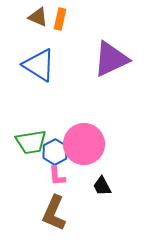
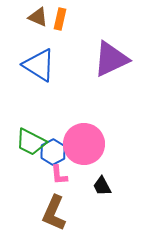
green trapezoid: rotated 36 degrees clockwise
blue hexagon: moved 2 px left
pink L-shape: moved 2 px right, 1 px up
